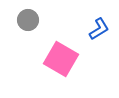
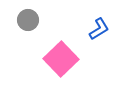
pink square: rotated 16 degrees clockwise
